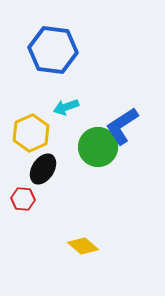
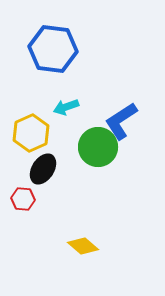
blue hexagon: moved 1 px up
blue L-shape: moved 1 px left, 5 px up
